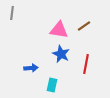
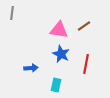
cyan rectangle: moved 4 px right
